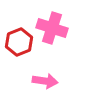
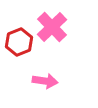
pink cross: moved 1 px up; rotated 28 degrees clockwise
